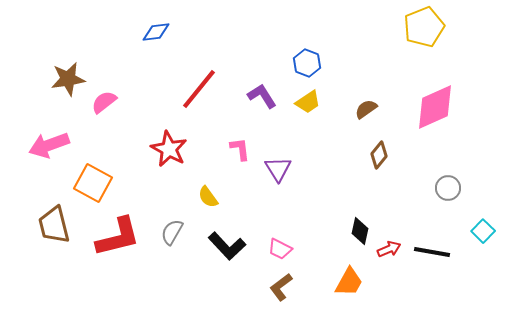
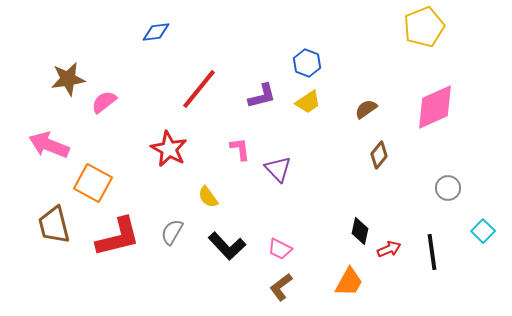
purple L-shape: rotated 108 degrees clockwise
pink arrow: rotated 42 degrees clockwise
purple triangle: rotated 12 degrees counterclockwise
black line: rotated 72 degrees clockwise
